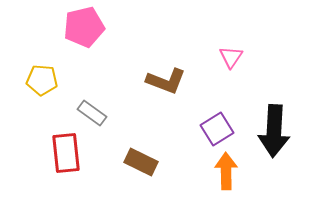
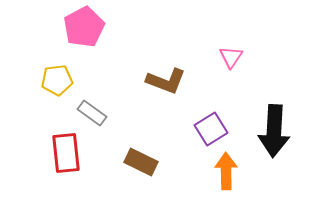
pink pentagon: rotated 15 degrees counterclockwise
yellow pentagon: moved 15 px right; rotated 12 degrees counterclockwise
purple square: moved 6 px left
